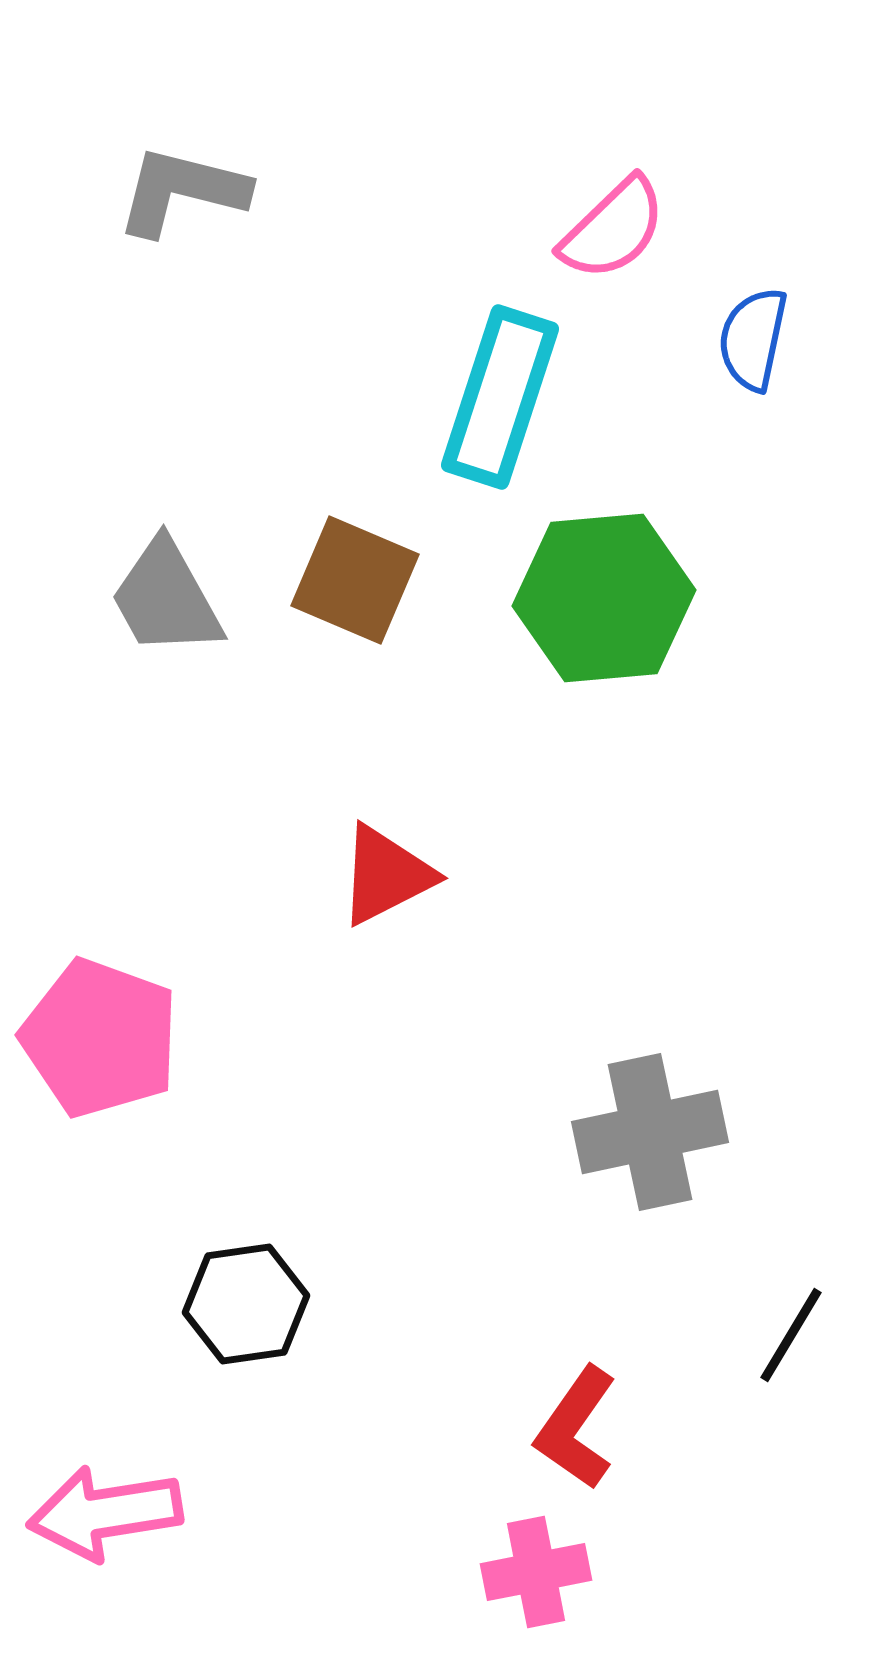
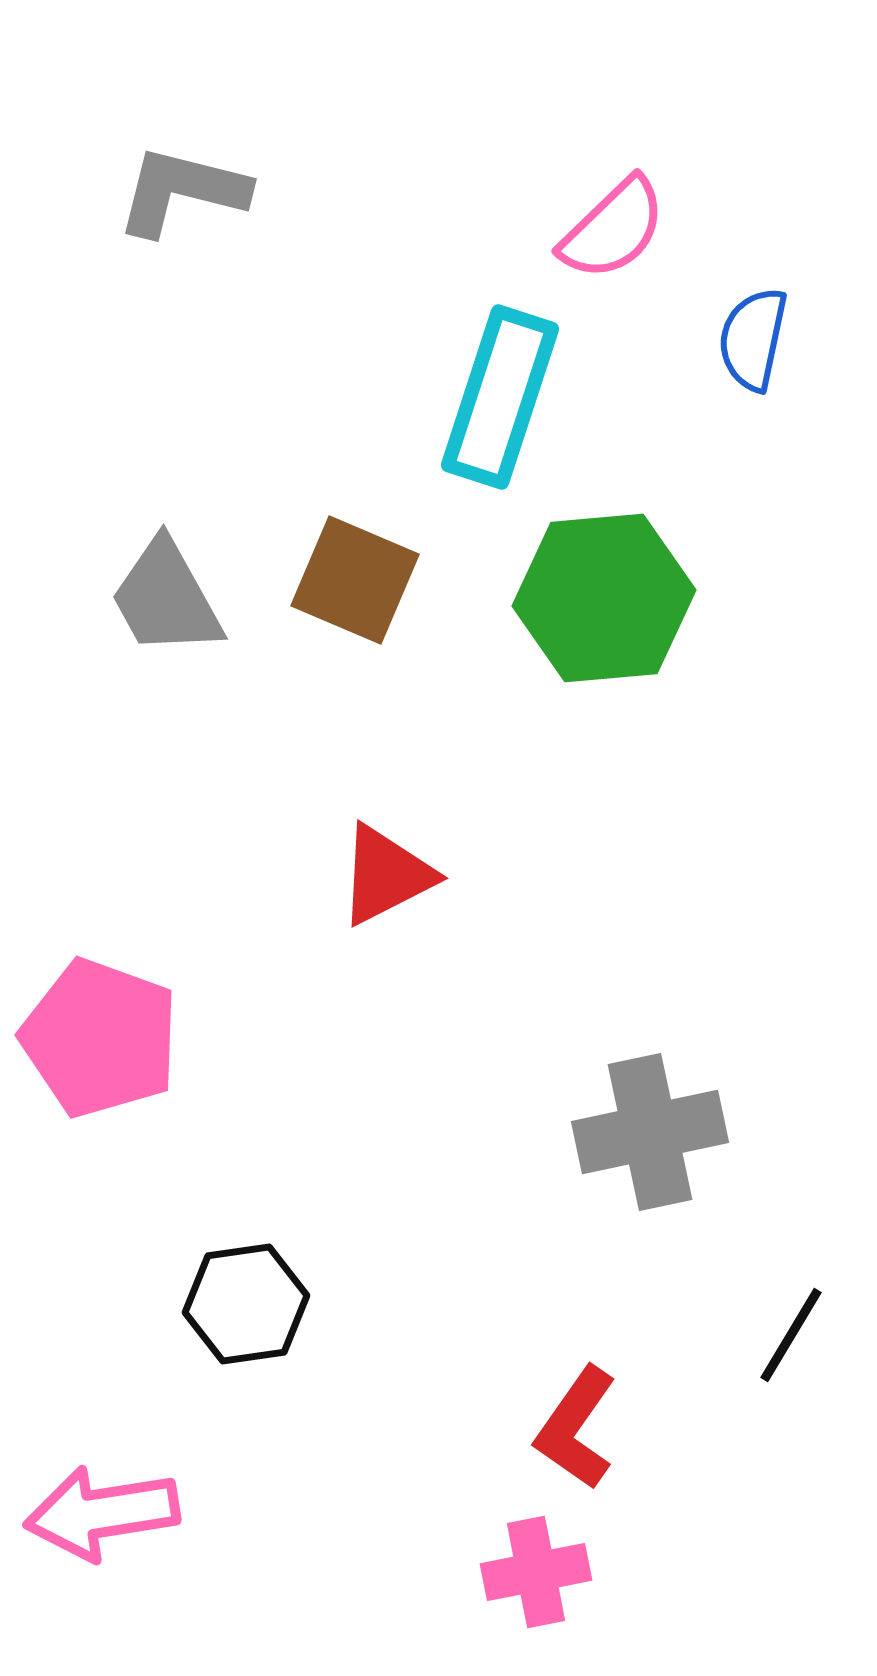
pink arrow: moved 3 px left
